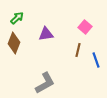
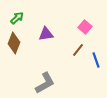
brown line: rotated 24 degrees clockwise
